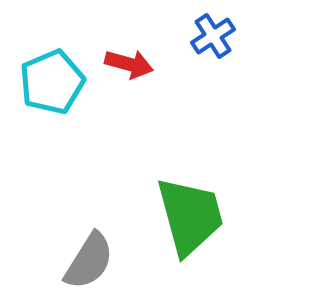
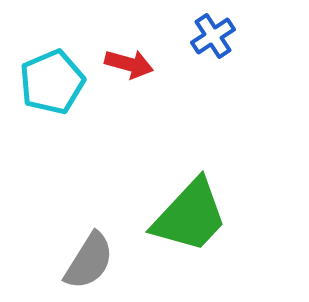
green trapezoid: rotated 58 degrees clockwise
